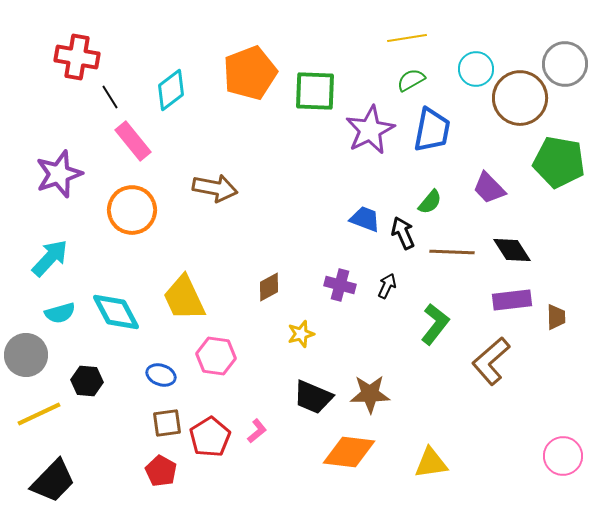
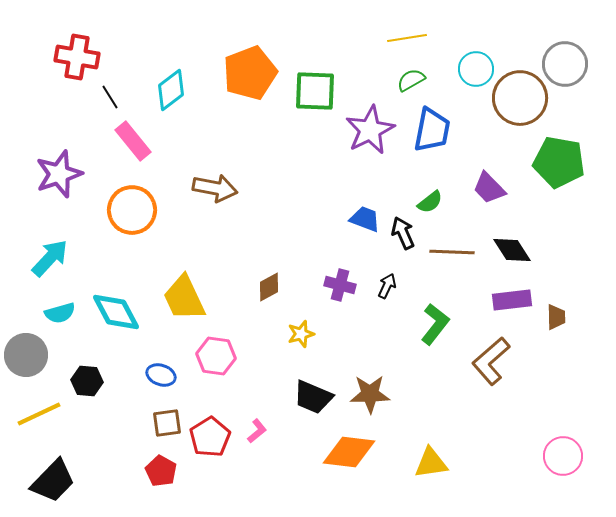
green semicircle at (430, 202): rotated 12 degrees clockwise
